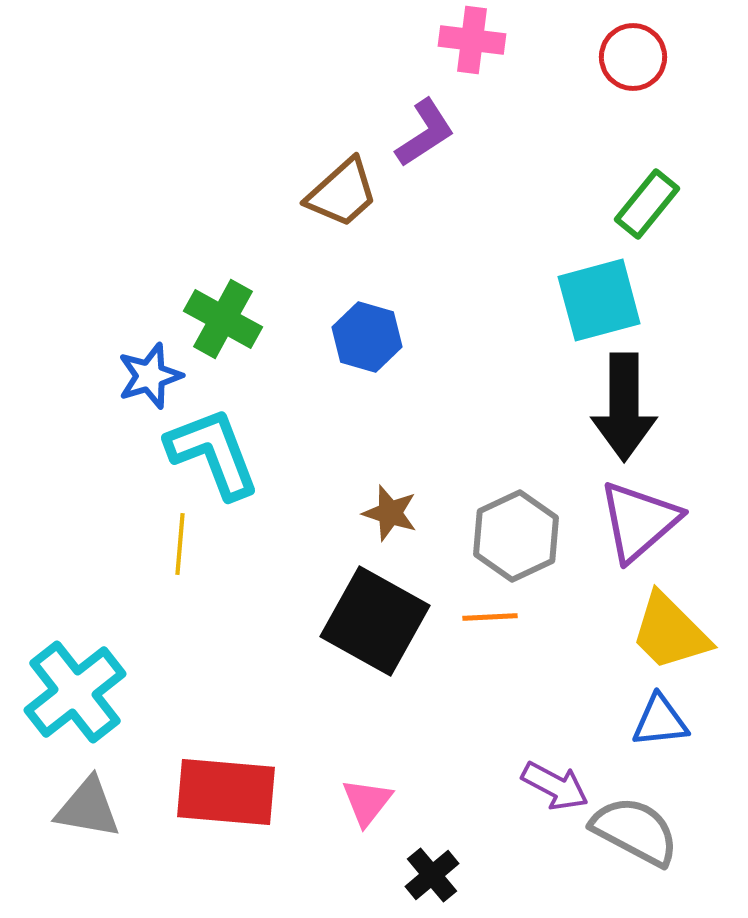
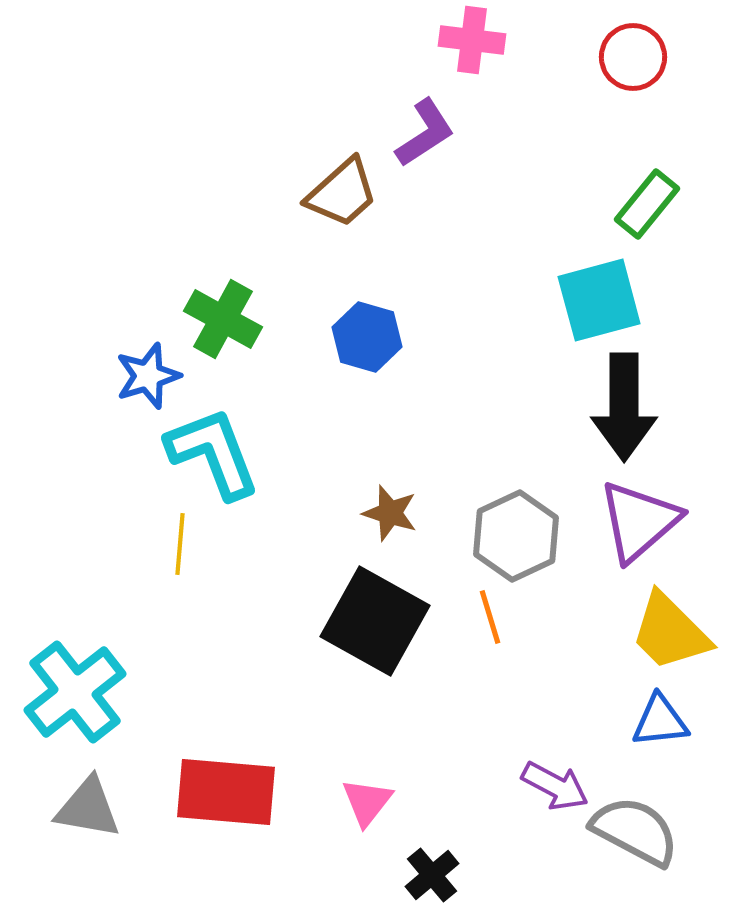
blue star: moved 2 px left
orange line: rotated 76 degrees clockwise
